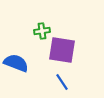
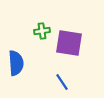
purple square: moved 7 px right, 7 px up
blue semicircle: rotated 65 degrees clockwise
